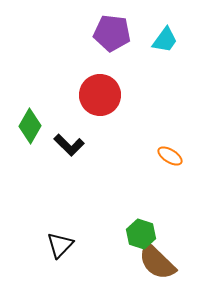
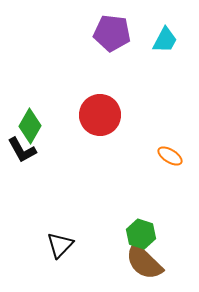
cyan trapezoid: rotated 8 degrees counterclockwise
red circle: moved 20 px down
black L-shape: moved 47 px left, 5 px down; rotated 16 degrees clockwise
brown semicircle: moved 13 px left
